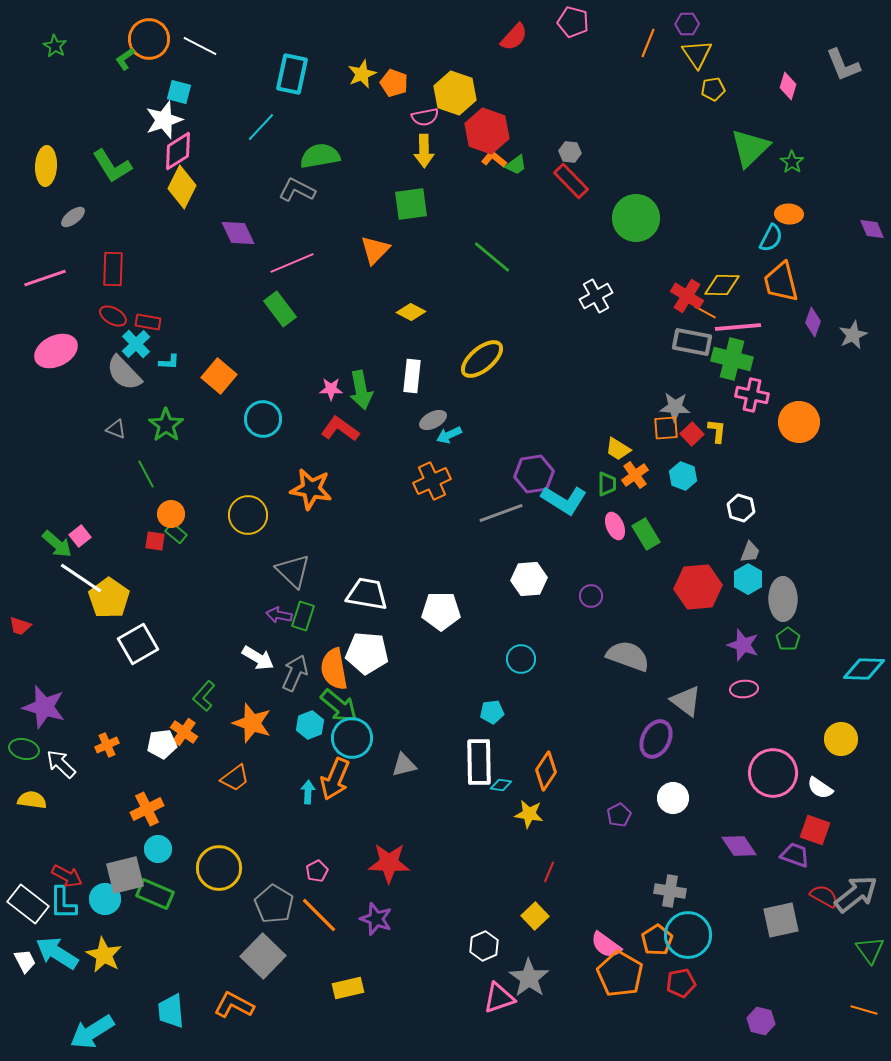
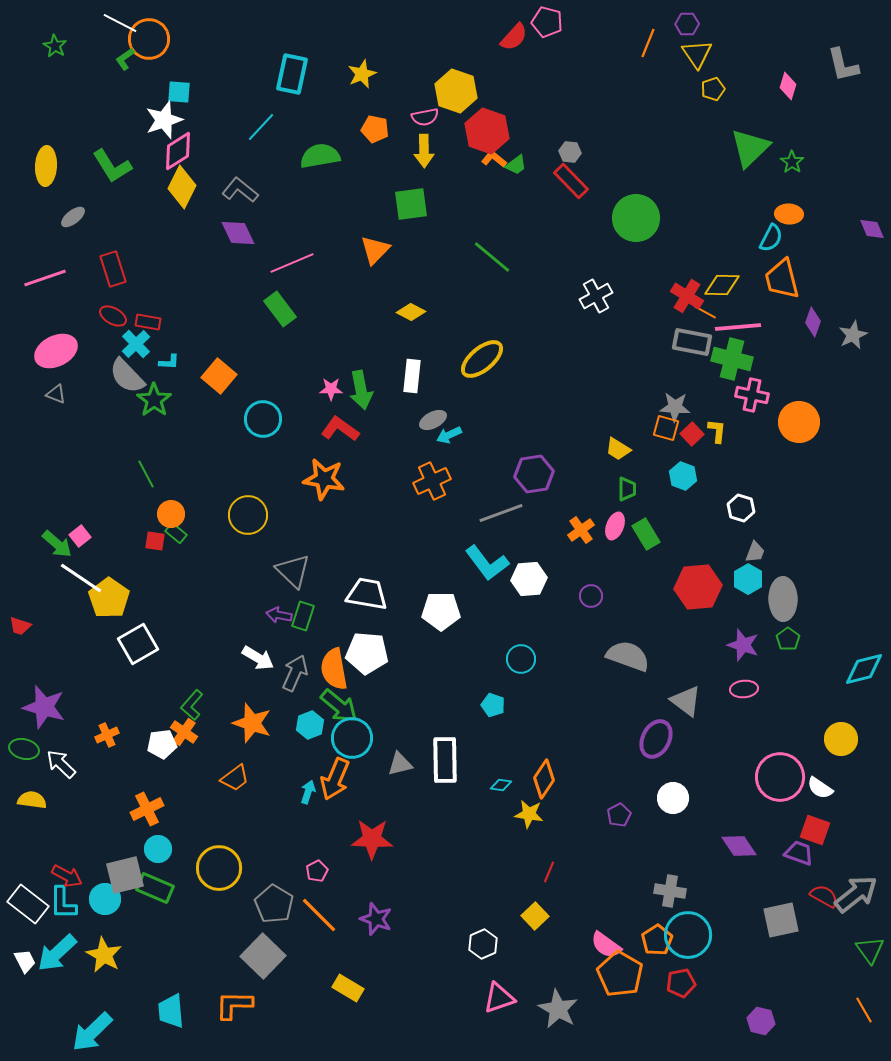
pink pentagon at (573, 22): moved 26 px left
white line at (200, 46): moved 80 px left, 23 px up
gray L-shape at (843, 65): rotated 9 degrees clockwise
orange pentagon at (394, 83): moved 19 px left, 46 px down; rotated 8 degrees counterclockwise
yellow pentagon at (713, 89): rotated 10 degrees counterclockwise
cyan square at (179, 92): rotated 10 degrees counterclockwise
yellow hexagon at (455, 93): moved 1 px right, 2 px up
gray L-shape at (297, 190): moved 57 px left; rotated 12 degrees clockwise
red rectangle at (113, 269): rotated 20 degrees counterclockwise
orange trapezoid at (781, 282): moved 1 px right, 3 px up
gray semicircle at (124, 373): moved 3 px right, 3 px down
green star at (166, 425): moved 12 px left, 25 px up
orange square at (666, 428): rotated 20 degrees clockwise
gray triangle at (116, 429): moved 60 px left, 35 px up
orange cross at (635, 475): moved 54 px left, 55 px down
green trapezoid at (607, 484): moved 20 px right, 5 px down
orange star at (311, 489): moved 13 px right, 10 px up
cyan L-shape at (564, 500): moved 77 px left, 63 px down; rotated 21 degrees clockwise
pink ellipse at (615, 526): rotated 44 degrees clockwise
gray trapezoid at (750, 552): moved 5 px right
cyan diamond at (864, 669): rotated 15 degrees counterclockwise
green L-shape at (204, 696): moved 12 px left, 9 px down
cyan pentagon at (492, 712): moved 1 px right, 7 px up; rotated 25 degrees clockwise
orange cross at (107, 745): moved 10 px up
white rectangle at (479, 762): moved 34 px left, 2 px up
gray triangle at (404, 765): moved 4 px left, 1 px up
orange diamond at (546, 771): moved 2 px left, 8 px down
pink circle at (773, 773): moved 7 px right, 4 px down
cyan arrow at (308, 792): rotated 15 degrees clockwise
purple trapezoid at (795, 855): moved 4 px right, 2 px up
red star at (389, 863): moved 17 px left, 24 px up
green rectangle at (155, 894): moved 6 px up
white hexagon at (484, 946): moved 1 px left, 2 px up
cyan arrow at (57, 953): rotated 75 degrees counterclockwise
gray star at (529, 978): moved 29 px right, 31 px down; rotated 6 degrees counterclockwise
yellow rectangle at (348, 988): rotated 44 degrees clockwise
orange L-shape at (234, 1005): rotated 27 degrees counterclockwise
orange line at (864, 1010): rotated 44 degrees clockwise
cyan arrow at (92, 1032): rotated 12 degrees counterclockwise
